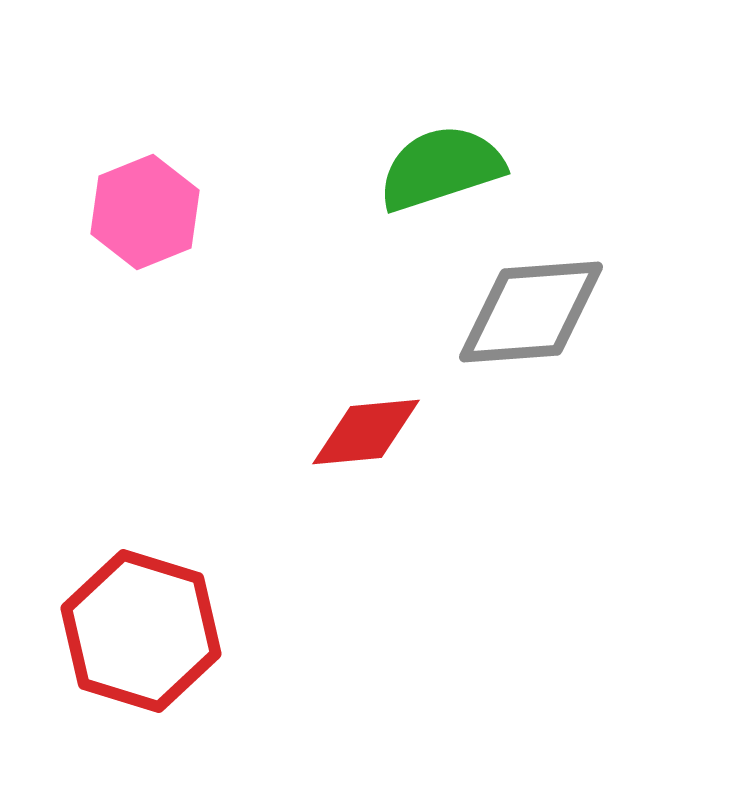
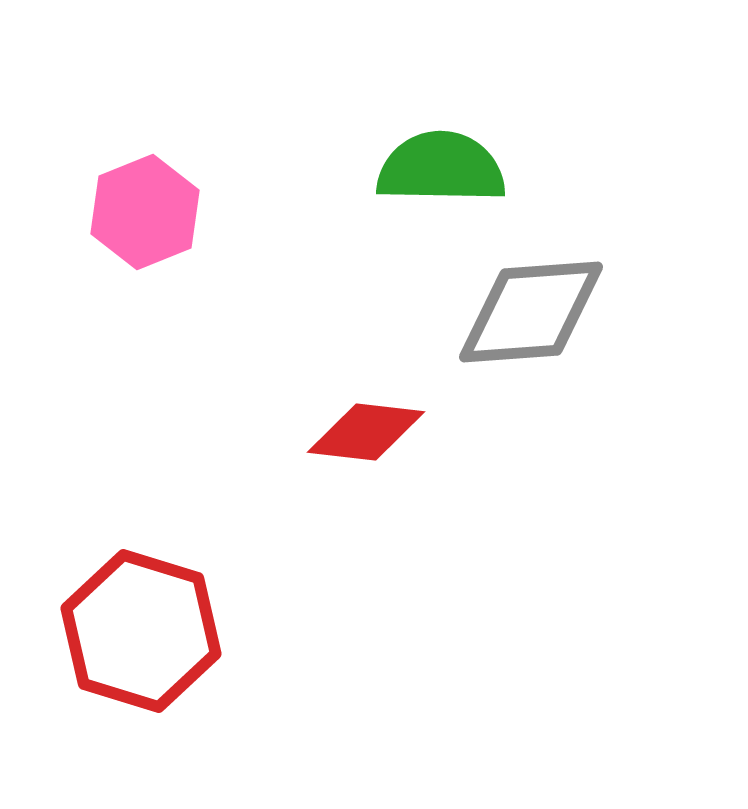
green semicircle: rotated 19 degrees clockwise
red diamond: rotated 12 degrees clockwise
